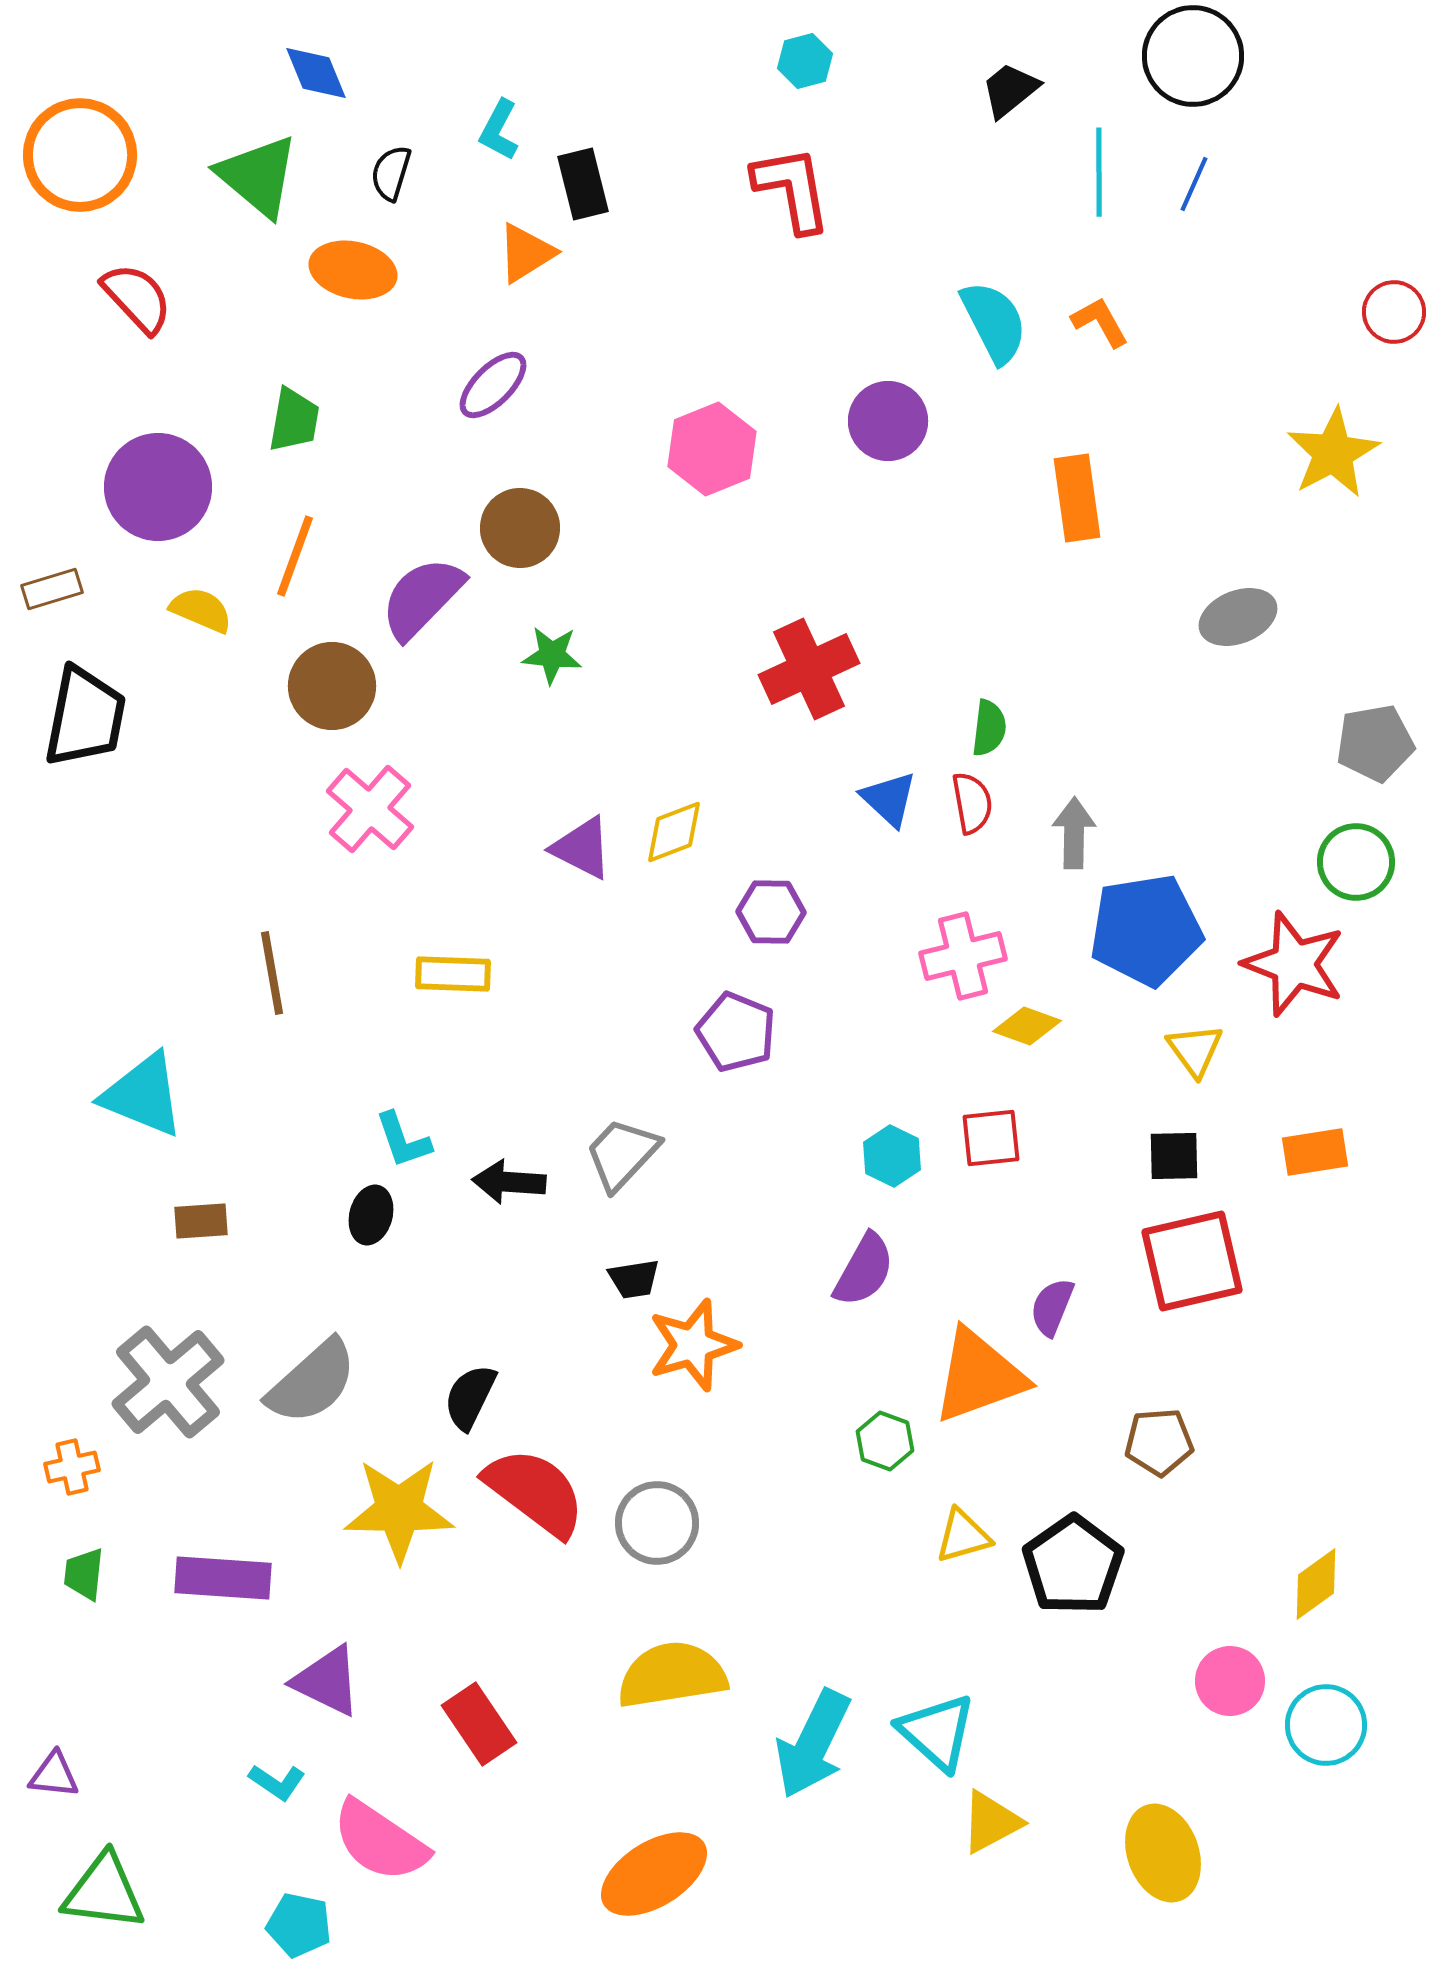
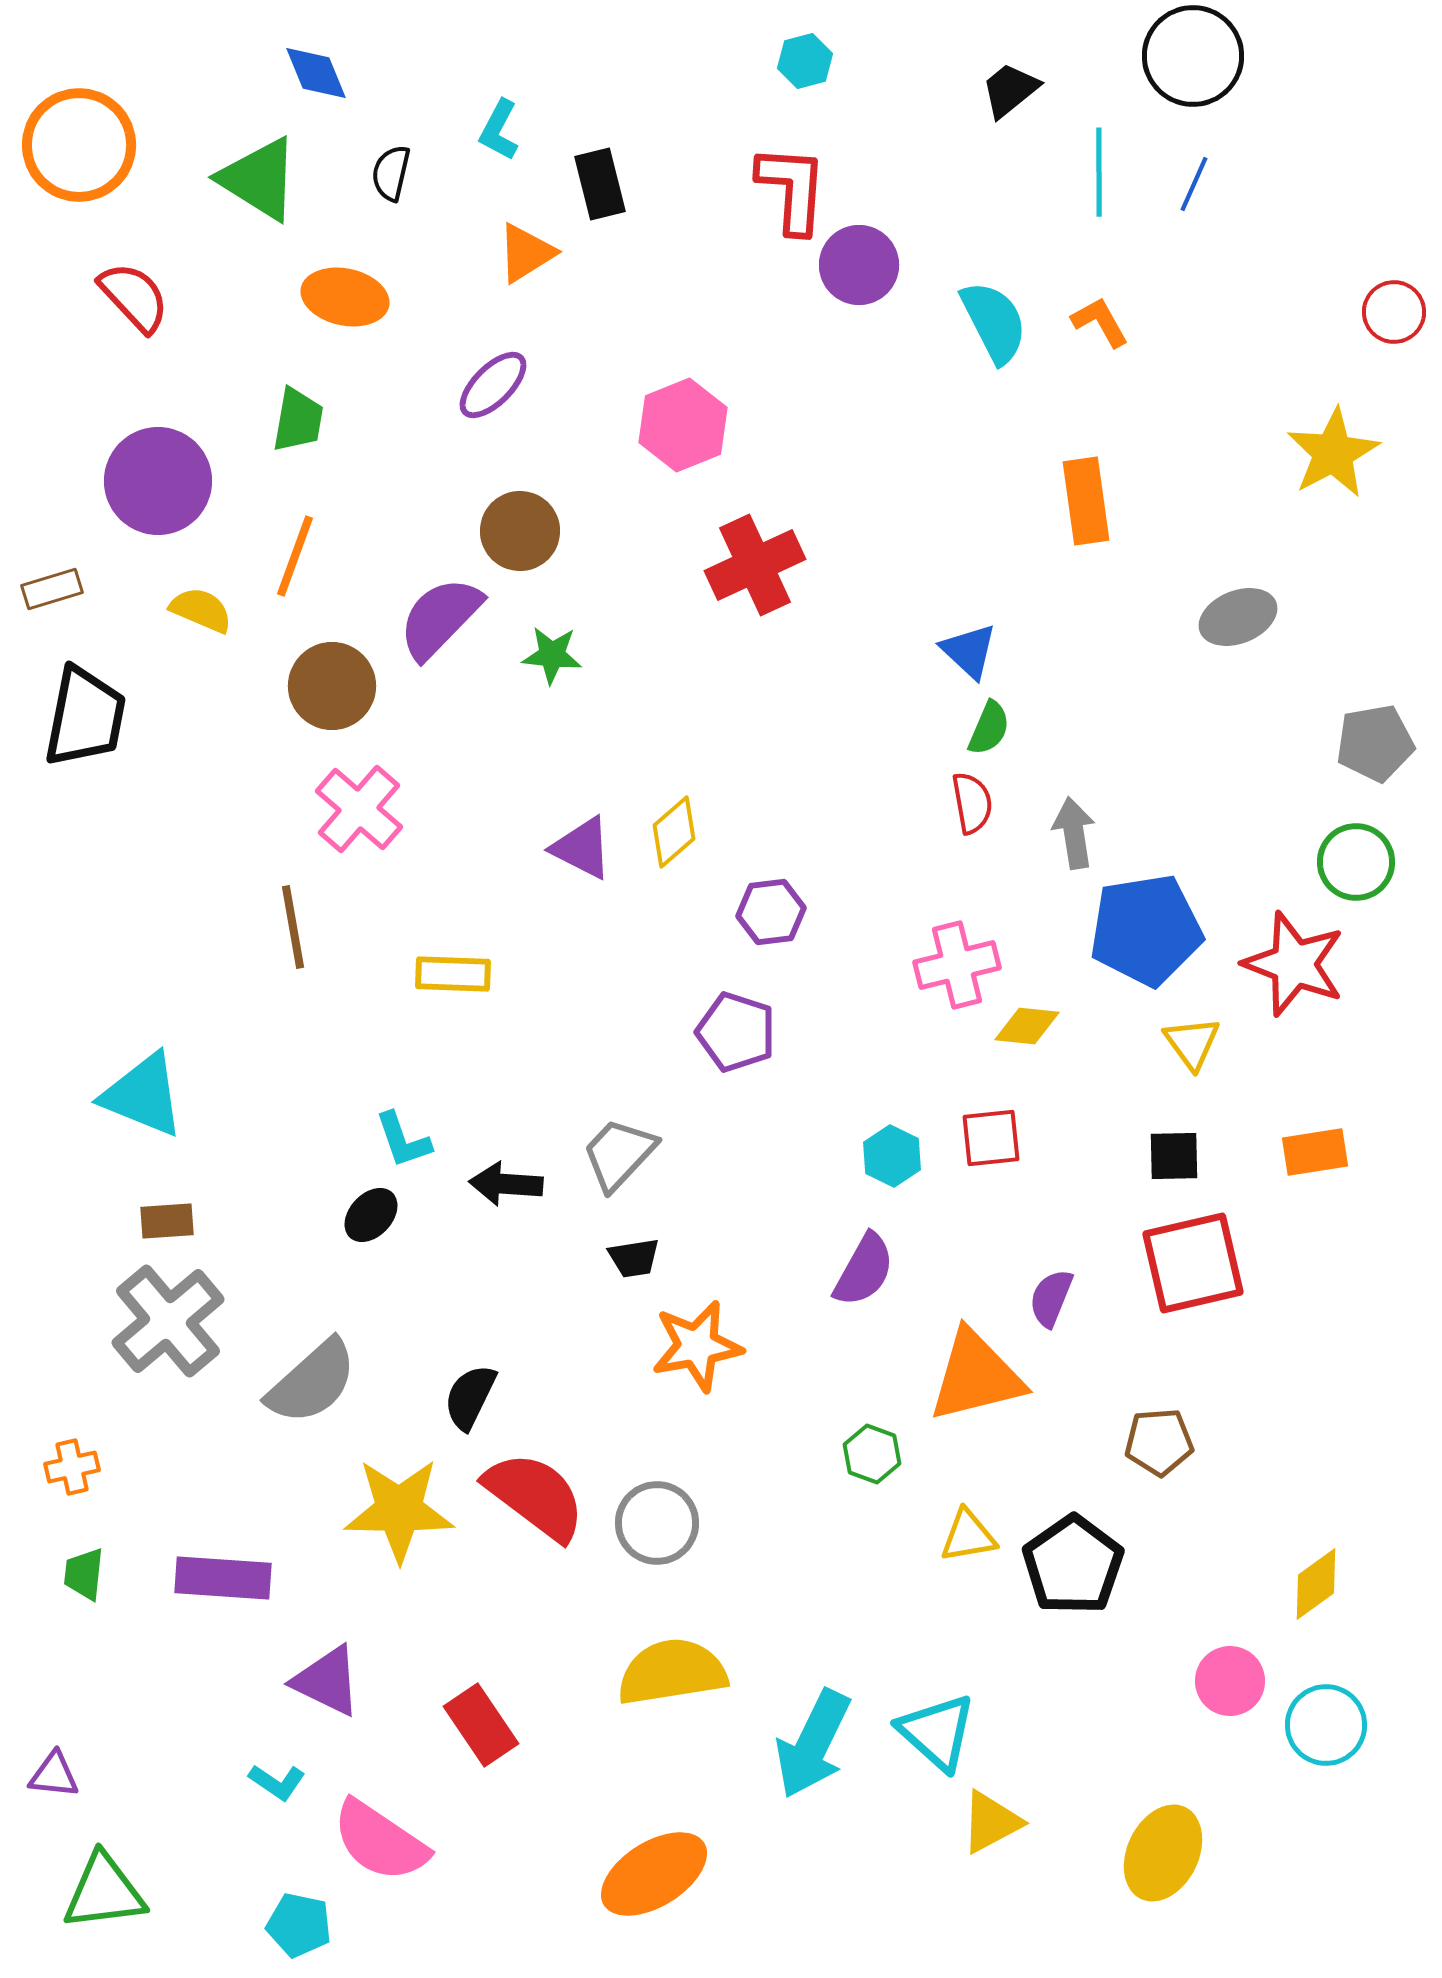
orange circle at (80, 155): moved 1 px left, 10 px up
black semicircle at (391, 173): rotated 4 degrees counterclockwise
green triangle at (258, 176): moved 1 px right, 3 px down; rotated 8 degrees counterclockwise
black rectangle at (583, 184): moved 17 px right
red L-shape at (792, 189): rotated 14 degrees clockwise
orange ellipse at (353, 270): moved 8 px left, 27 px down
red semicircle at (137, 298): moved 3 px left, 1 px up
green trapezoid at (294, 420): moved 4 px right
purple circle at (888, 421): moved 29 px left, 156 px up
pink hexagon at (712, 449): moved 29 px left, 24 px up
purple circle at (158, 487): moved 6 px up
orange rectangle at (1077, 498): moved 9 px right, 3 px down
brown circle at (520, 528): moved 3 px down
purple semicircle at (422, 598): moved 18 px right, 20 px down
red cross at (809, 669): moved 54 px left, 104 px up
green semicircle at (989, 728): rotated 16 degrees clockwise
blue triangle at (889, 799): moved 80 px right, 148 px up
pink cross at (370, 809): moved 11 px left
yellow diamond at (674, 832): rotated 20 degrees counterclockwise
gray arrow at (1074, 833): rotated 10 degrees counterclockwise
purple hexagon at (771, 912): rotated 8 degrees counterclockwise
pink cross at (963, 956): moved 6 px left, 9 px down
brown line at (272, 973): moved 21 px right, 46 px up
yellow diamond at (1027, 1026): rotated 14 degrees counterclockwise
purple pentagon at (736, 1032): rotated 4 degrees counterclockwise
yellow triangle at (1195, 1050): moved 3 px left, 7 px up
gray trapezoid at (622, 1154): moved 3 px left
black arrow at (509, 1182): moved 3 px left, 2 px down
black ellipse at (371, 1215): rotated 28 degrees clockwise
brown rectangle at (201, 1221): moved 34 px left
red square at (1192, 1261): moved 1 px right, 2 px down
black trapezoid at (634, 1279): moved 21 px up
purple semicircle at (1052, 1307): moved 1 px left, 9 px up
orange star at (693, 1345): moved 4 px right, 1 px down; rotated 6 degrees clockwise
orange triangle at (979, 1376): moved 3 px left; rotated 6 degrees clockwise
gray cross at (168, 1382): moved 61 px up
green hexagon at (885, 1441): moved 13 px left, 13 px down
red semicircle at (535, 1492): moved 4 px down
yellow triangle at (963, 1536): moved 5 px right; rotated 6 degrees clockwise
yellow semicircle at (672, 1675): moved 3 px up
red rectangle at (479, 1724): moved 2 px right, 1 px down
yellow ellipse at (1163, 1853): rotated 46 degrees clockwise
green triangle at (104, 1892): rotated 14 degrees counterclockwise
